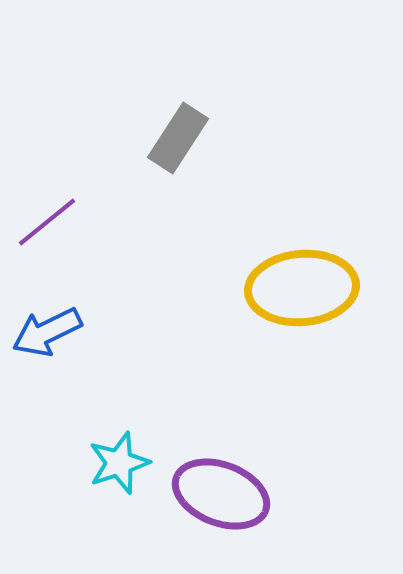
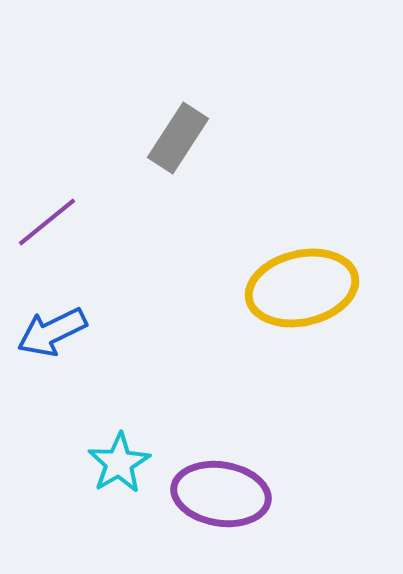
yellow ellipse: rotated 8 degrees counterclockwise
blue arrow: moved 5 px right
cyan star: rotated 12 degrees counterclockwise
purple ellipse: rotated 12 degrees counterclockwise
